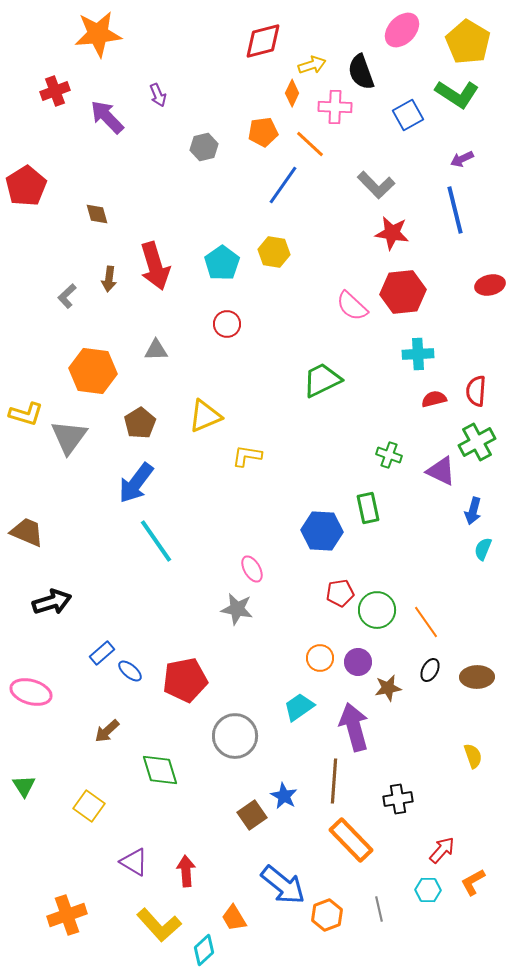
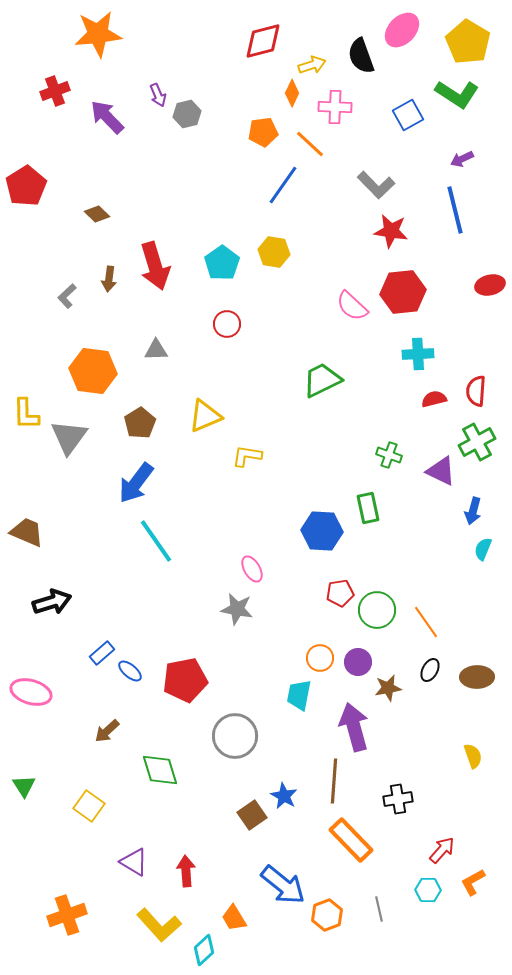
black semicircle at (361, 72): moved 16 px up
gray hexagon at (204, 147): moved 17 px left, 33 px up
brown diamond at (97, 214): rotated 30 degrees counterclockwise
red star at (392, 233): moved 1 px left, 2 px up
yellow L-shape at (26, 414): rotated 72 degrees clockwise
cyan trapezoid at (299, 707): moved 12 px up; rotated 44 degrees counterclockwise
